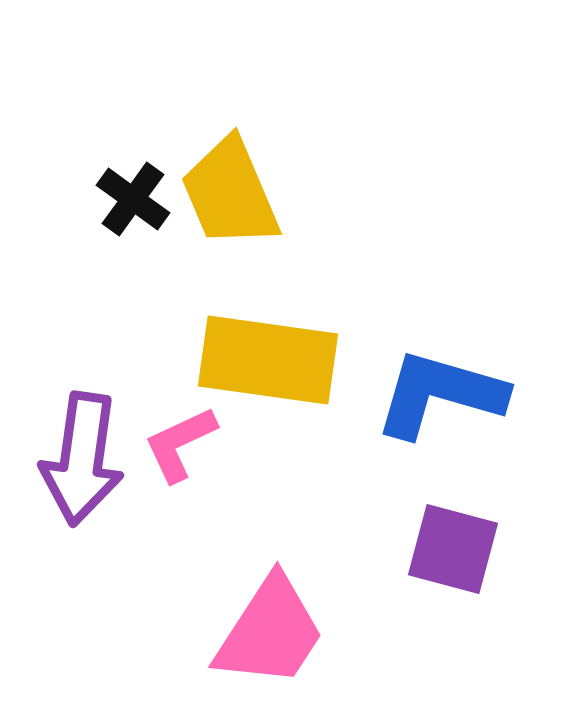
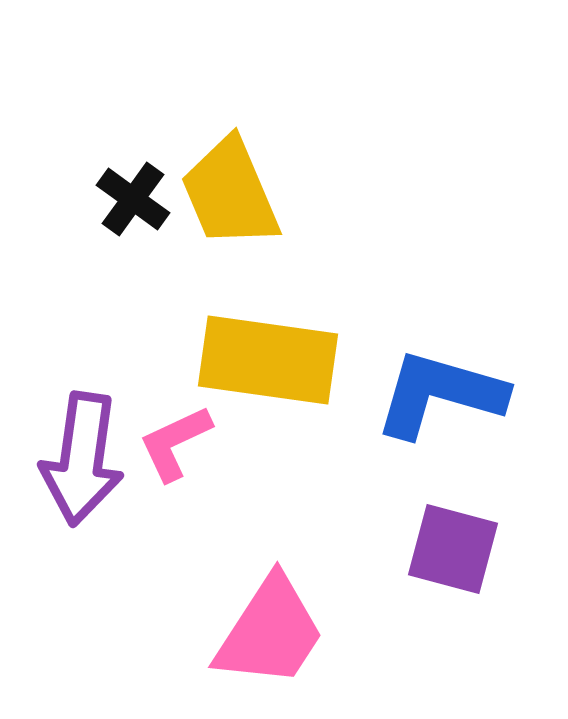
pink L-shape: moved 5 px left, 1 px up
